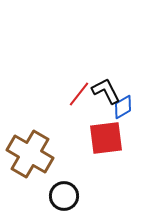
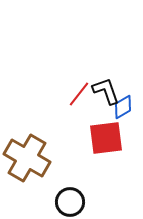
black L-shape: rotated 8 degrees clockwise
brown cross: moved 3 px left, 4 px down
black circle: moved 6 px right, 6 px down
